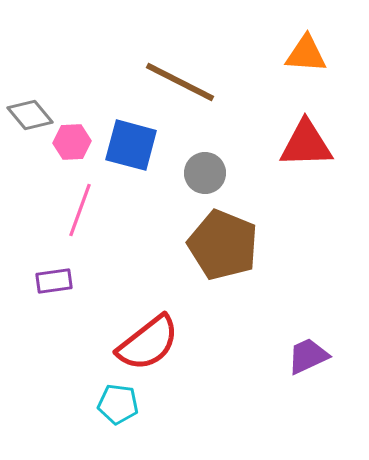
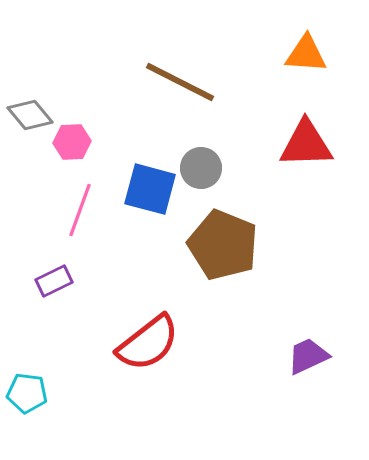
blue square: moved 19 px right, 44 px down
gray circle: moved 4 px left, 5 px up
purple rectangle: rotated 18 degrees counterclockwise
cyan pentagon: moved 91 px left, 11 px up
